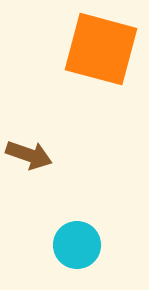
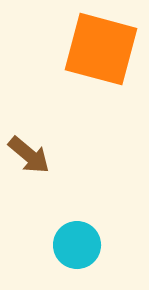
brown arrow: rotated 21 degrees clockwise
